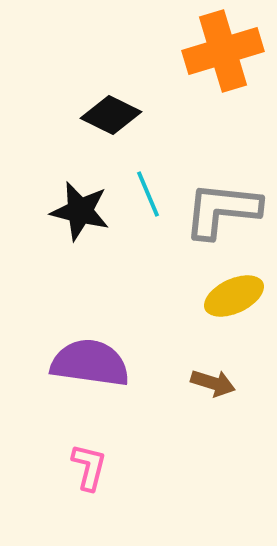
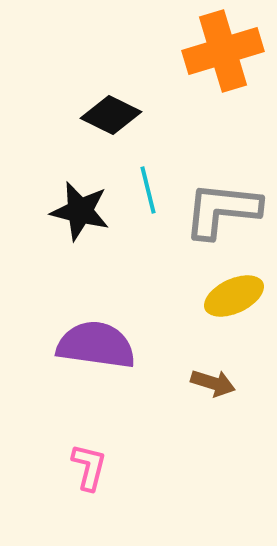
cyan line: moved 4 px up; rotated 9 degrees clockwise
purple semicircle: moved 6 px right, 18 px up
